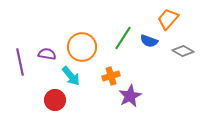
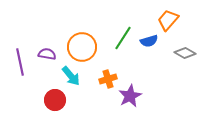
orange trapezoid: moved 1 px down
blue semicircle: rotated 36 degrees counterclockwise
gray diamond: moved 2 px right, 2 px down
orange cross: moved 3 px left, 3 px down
